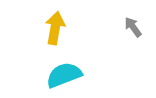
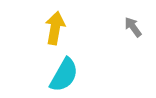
cyan semicircle: rotated 141 degrees clockwise
